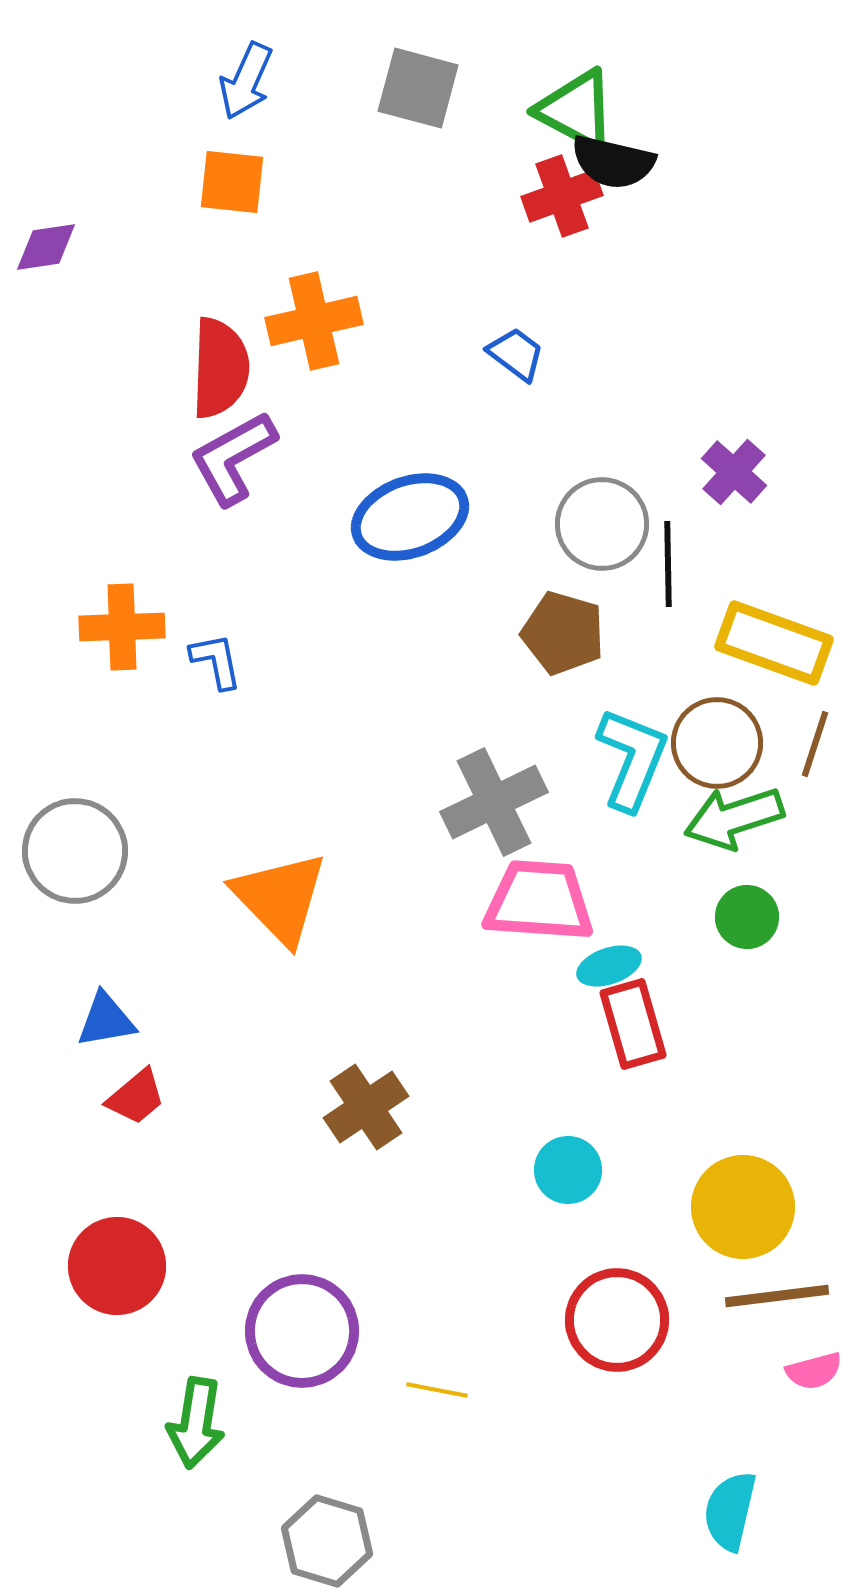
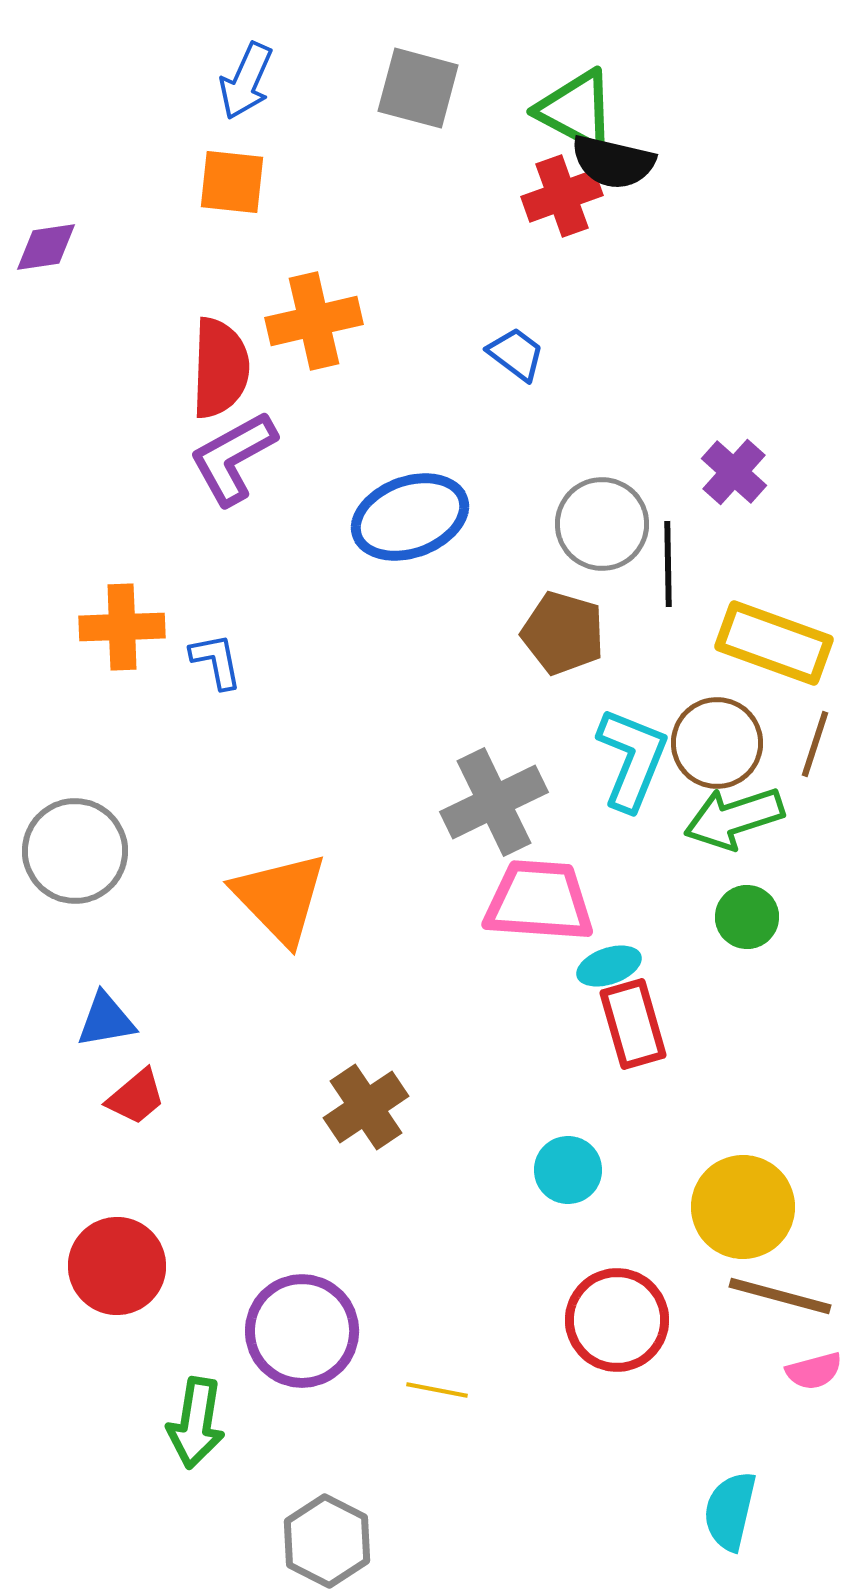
brown line at (777, 1296): moved 3 px right; rotated 22 degrees clockwise
gray hexagon at (327, 1541): rotated 10 degrees clockwise
